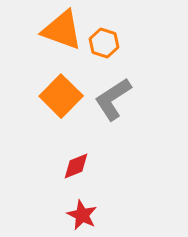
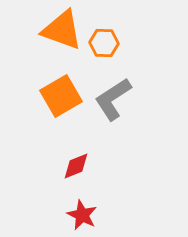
orange hexagon: rotated 16 degrees counterclockwise
orange square: rotated 15 degrees clockwise
